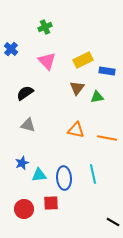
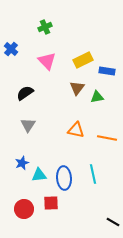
gray triangle: rotated 49 degrees clockwise
